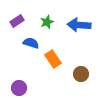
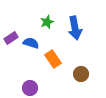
purple rectangle: moved 6 px left, 17 px down
blue arrow: moved 4 px left, 3 px down; rotated 105 degrees counterclockwise
purple circle: moved 11 px right
